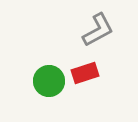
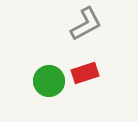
gray L-shape: moved 12 px left, 6 px up
